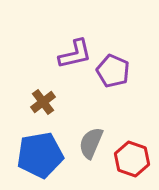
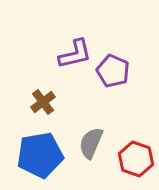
red hexagon: moved 4 px right
